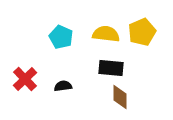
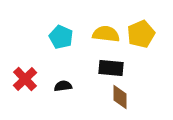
yellow pentagon: moved 1 px left, 2 px down
